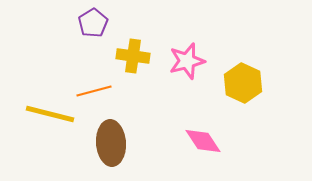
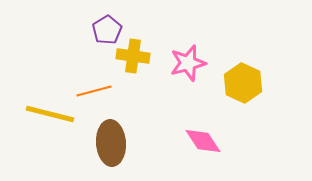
purple pentagon: moved 14 px right, 7 px down
pink star: moved 1 px right, 2 px down
